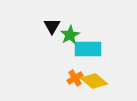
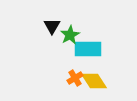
yellow diamond: rotated 16 degrees clockwise
